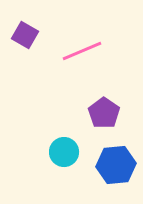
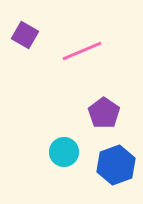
blue hexagon: rotated 15 degrees counterclockwise
